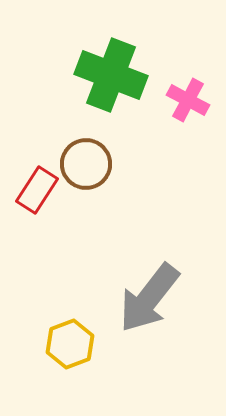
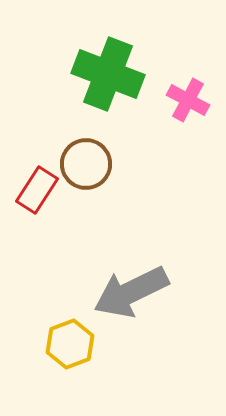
green cross: moved 3 px left, 1 px up
gray arrow: moved 18 px left, 6 px up; rotated 26 degrees clockwise
